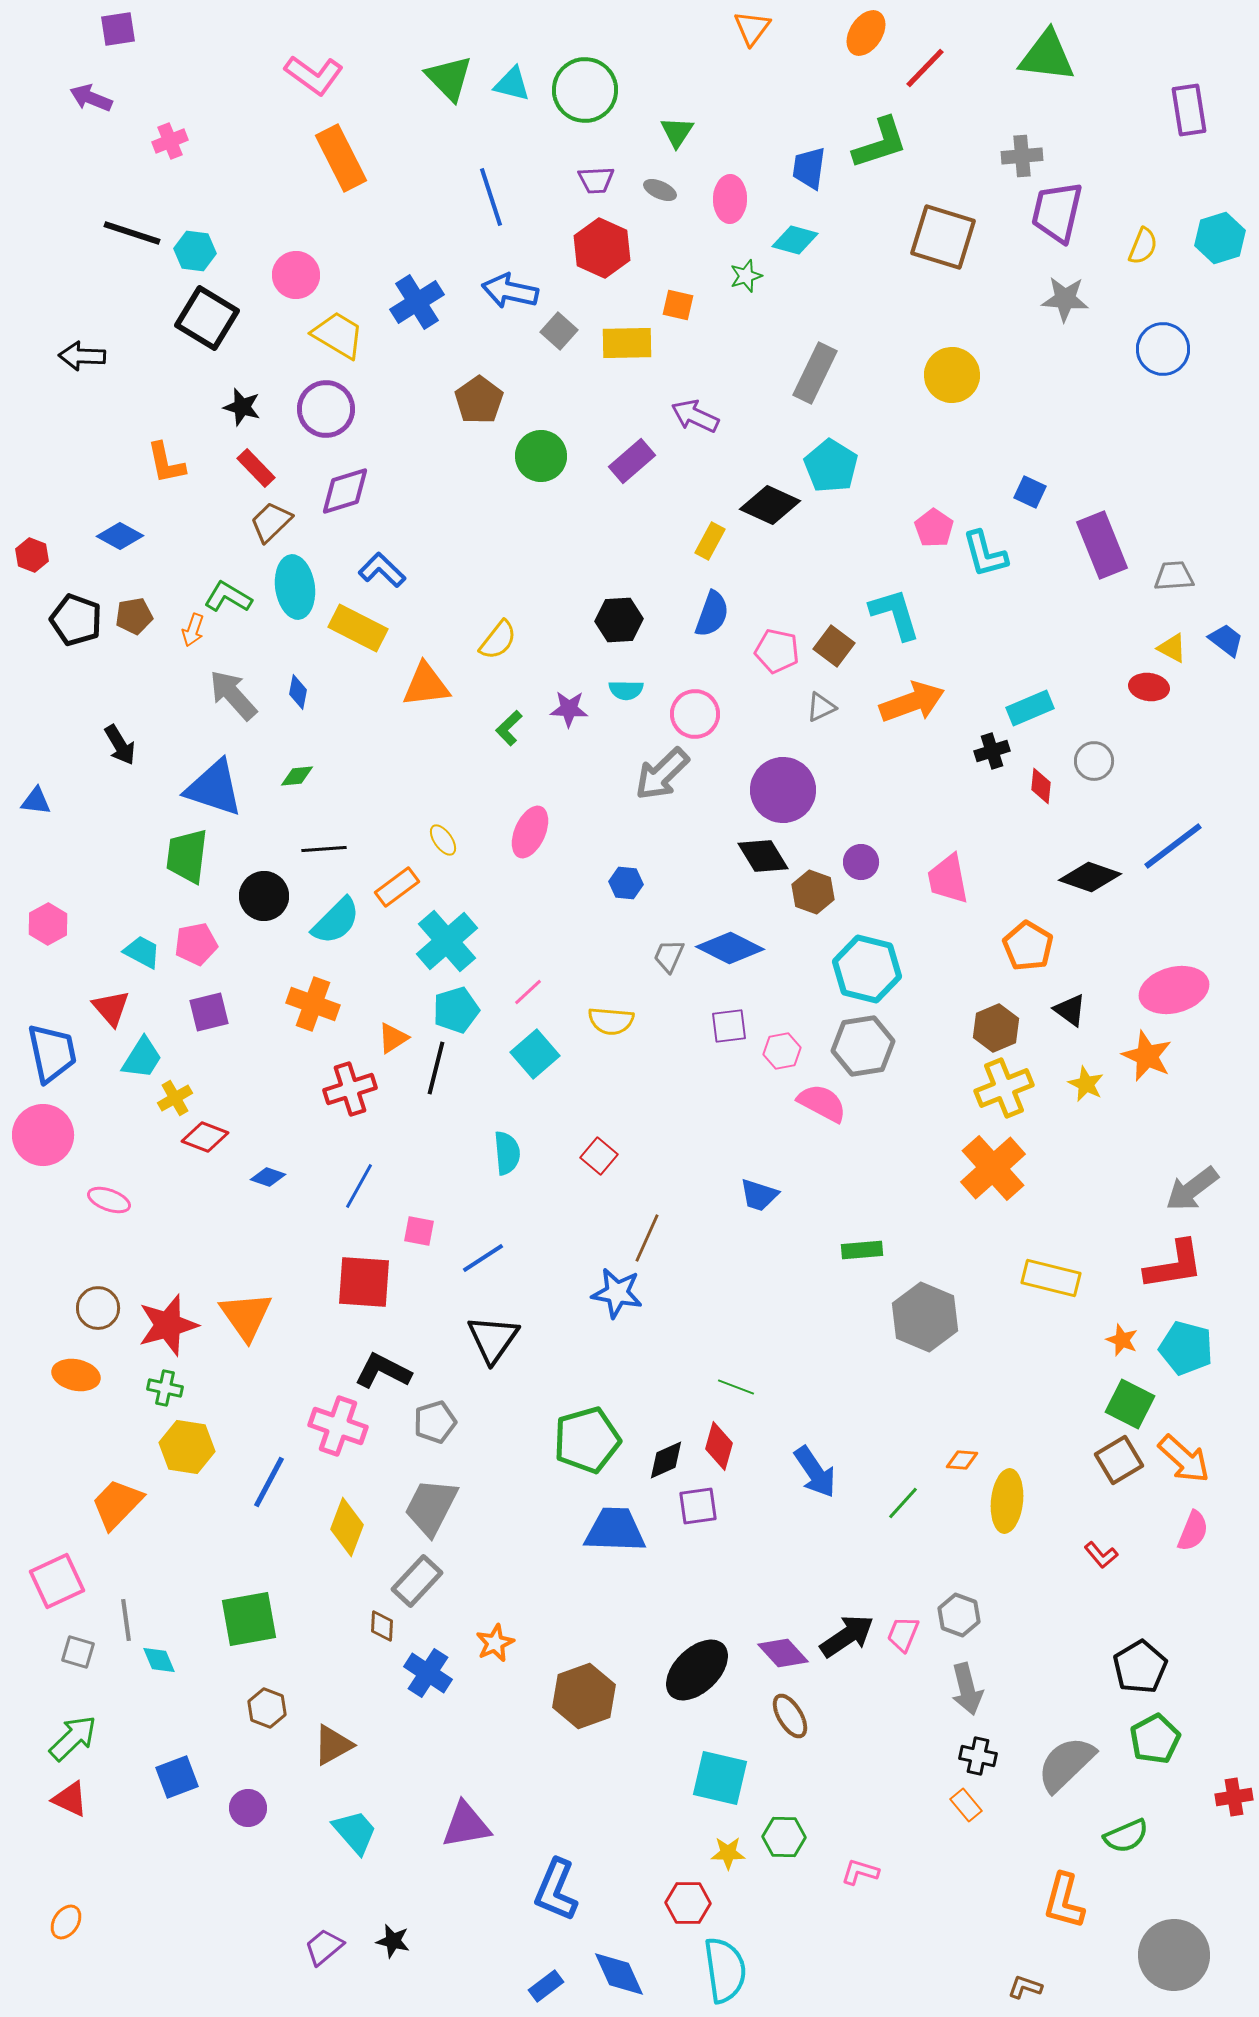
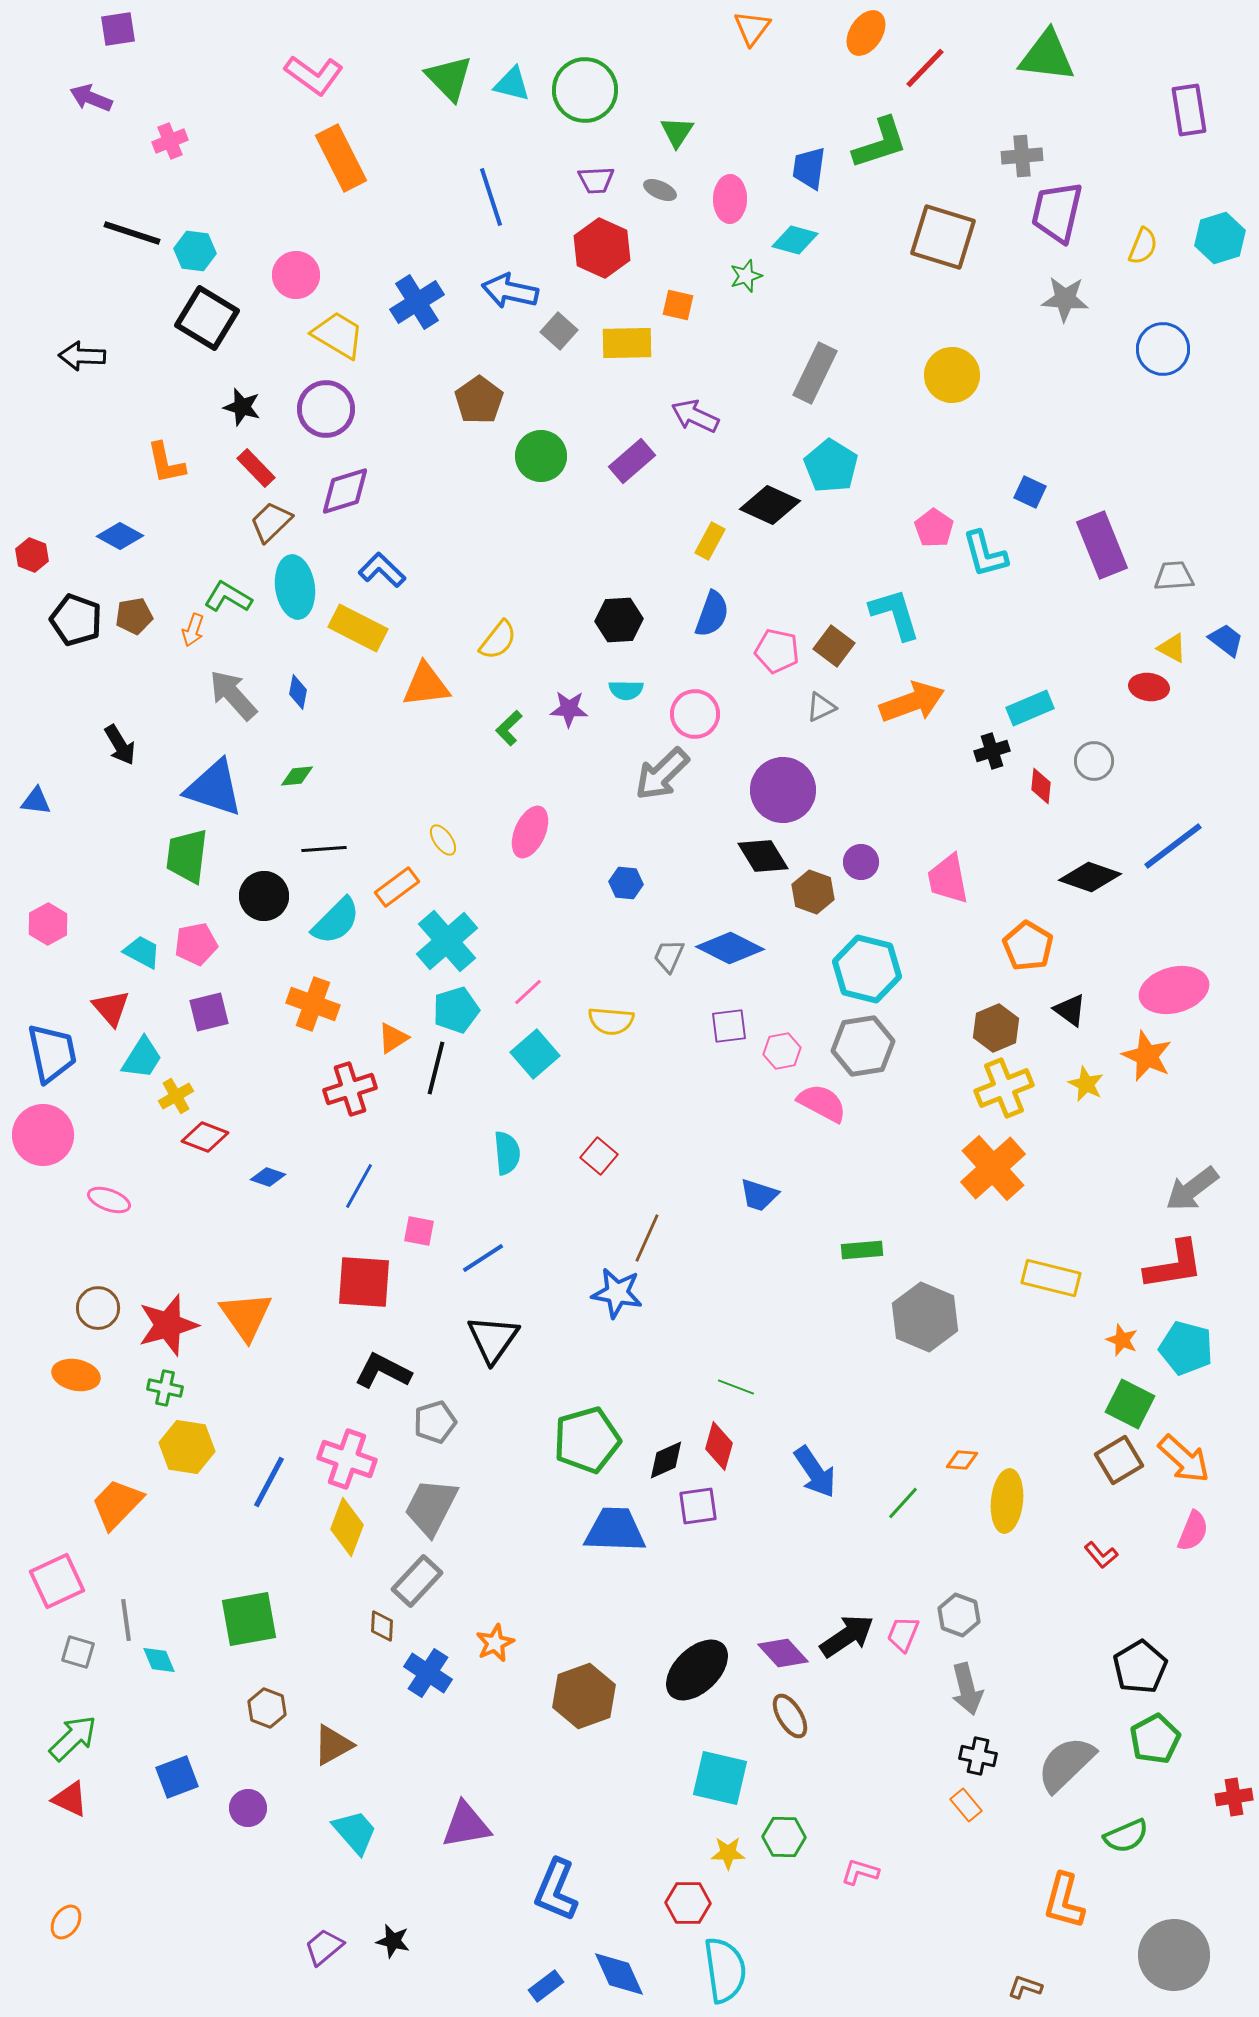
yellow cross at (175, 1098): moved 1 px right, 2 px up
pink cross at (338, 1426): moved 9 px right, 33 px down
